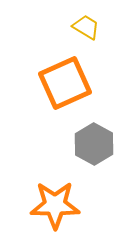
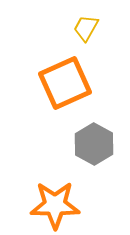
yellow trapezoid: moved 1 px down; rotated 92 degrees counterclockwise
